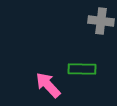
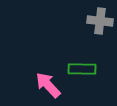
gray cross: moved 1 px left
